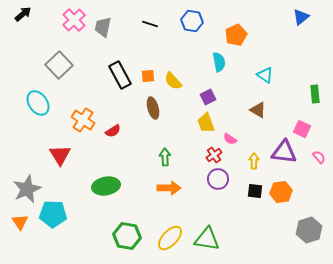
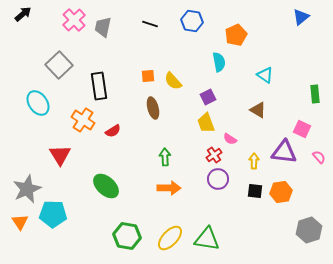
black rectangle at (120, 75): moved 21 px left, 11 px down; rotated 20 degrees clockwise
green ellipse at (106, 186): rotated 52 degrees clockwise
